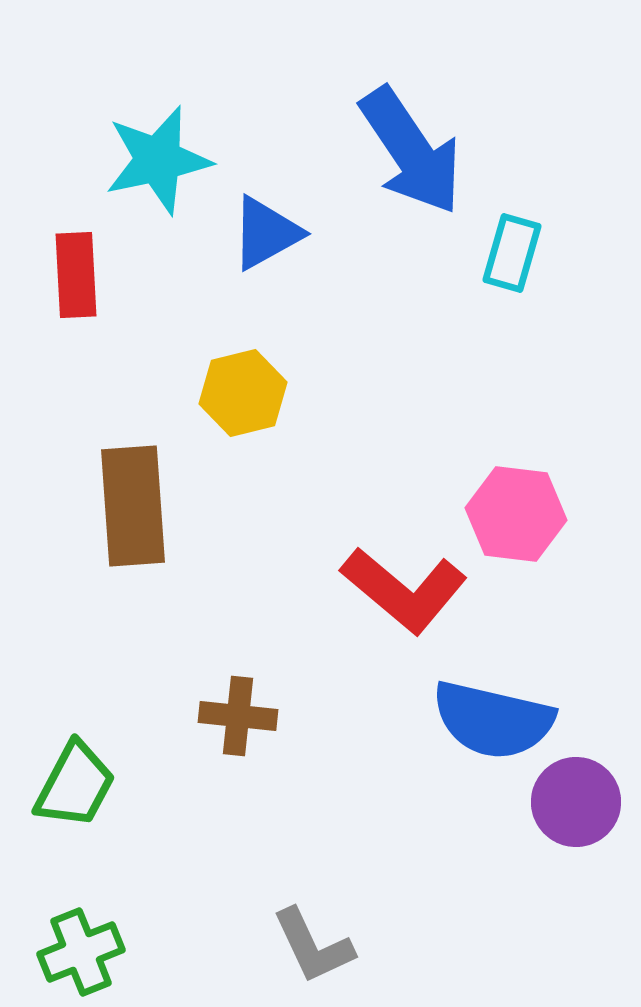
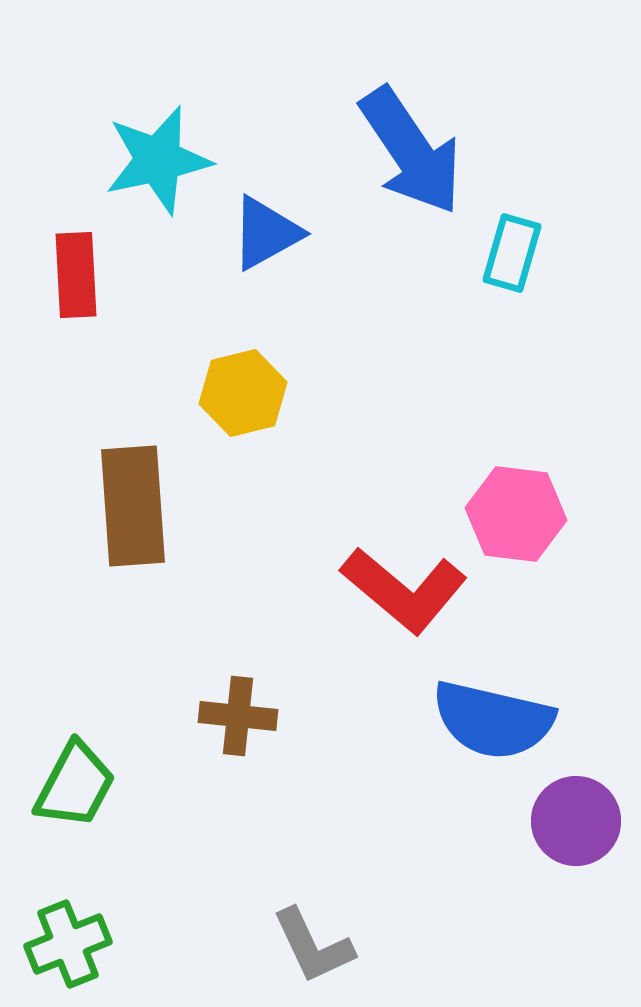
purple circle: moved 19 px down
green cross: moved 13 px left, 8 px up
